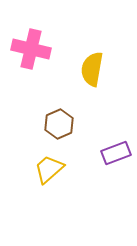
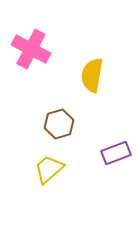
pink cross: rotated 15 degrees clockwise
yellow semicircle: moved 6 px down
brown hexagon: rotated 8 degrees clockwise
